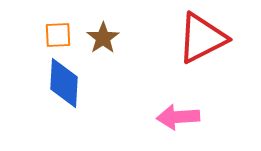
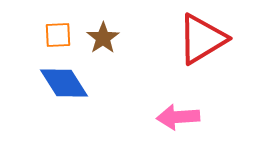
red triangle: moved 1 px down; rotated 4 degrees counterclockwise
blue diamond: rotated 36 degrees counterclockwise
